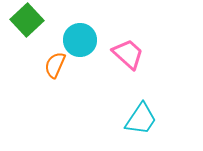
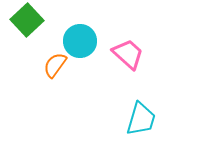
cyan circle: moved 1 px down
orange semicircle: rotated 12 degrees clockwise
cyan trapezoid: rotated 18 degrees counterclockwise
